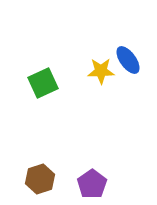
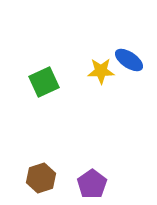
blue ellipse: moved 1 px right; rotated 20 degrees counterclockwise
green square: moved 1 px right, 1 px up
brown hexagon: moved 1 px right, 1 px up
